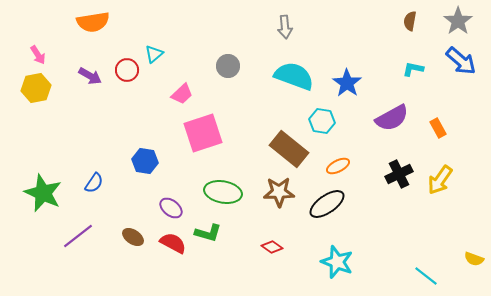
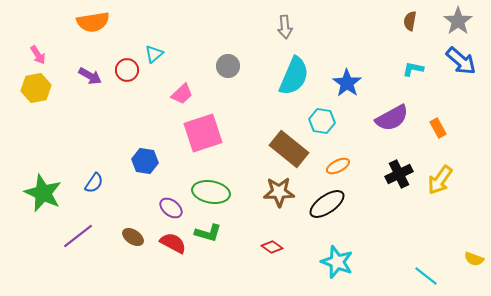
cyan semicircle: rotated 93 degrees clockwise
green ellipse: moved 12 px left
